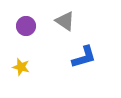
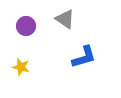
gray triangle: moved 2 px up
